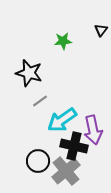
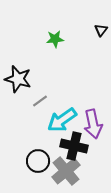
green star: moved 8 px left, 2 px up
black star: moved 11 px left, 6 px down
purple arrow: moved 6 px up
